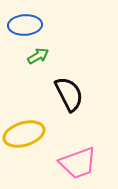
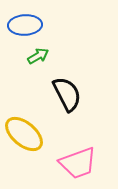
black semicircle: moved 2 px left
yellow ellipse: rotated 57 degrees clockwise
